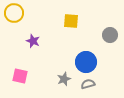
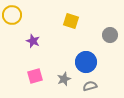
yellow circle: moved 2 px left, 2 px down
yellow square: rotated 14 degrees clockwise
pink square: moved 15 px right; rotated 28 degrees counterclockwise
gray semicircle: moved 2 px right, 2 px down
